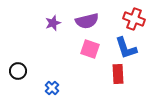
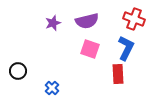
blue L-shape: rotated 135 degrees counterclockwise
